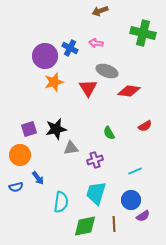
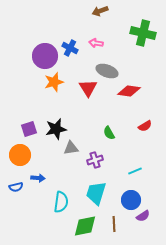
blue arrow: rotated 48 degrees counterclockwise
